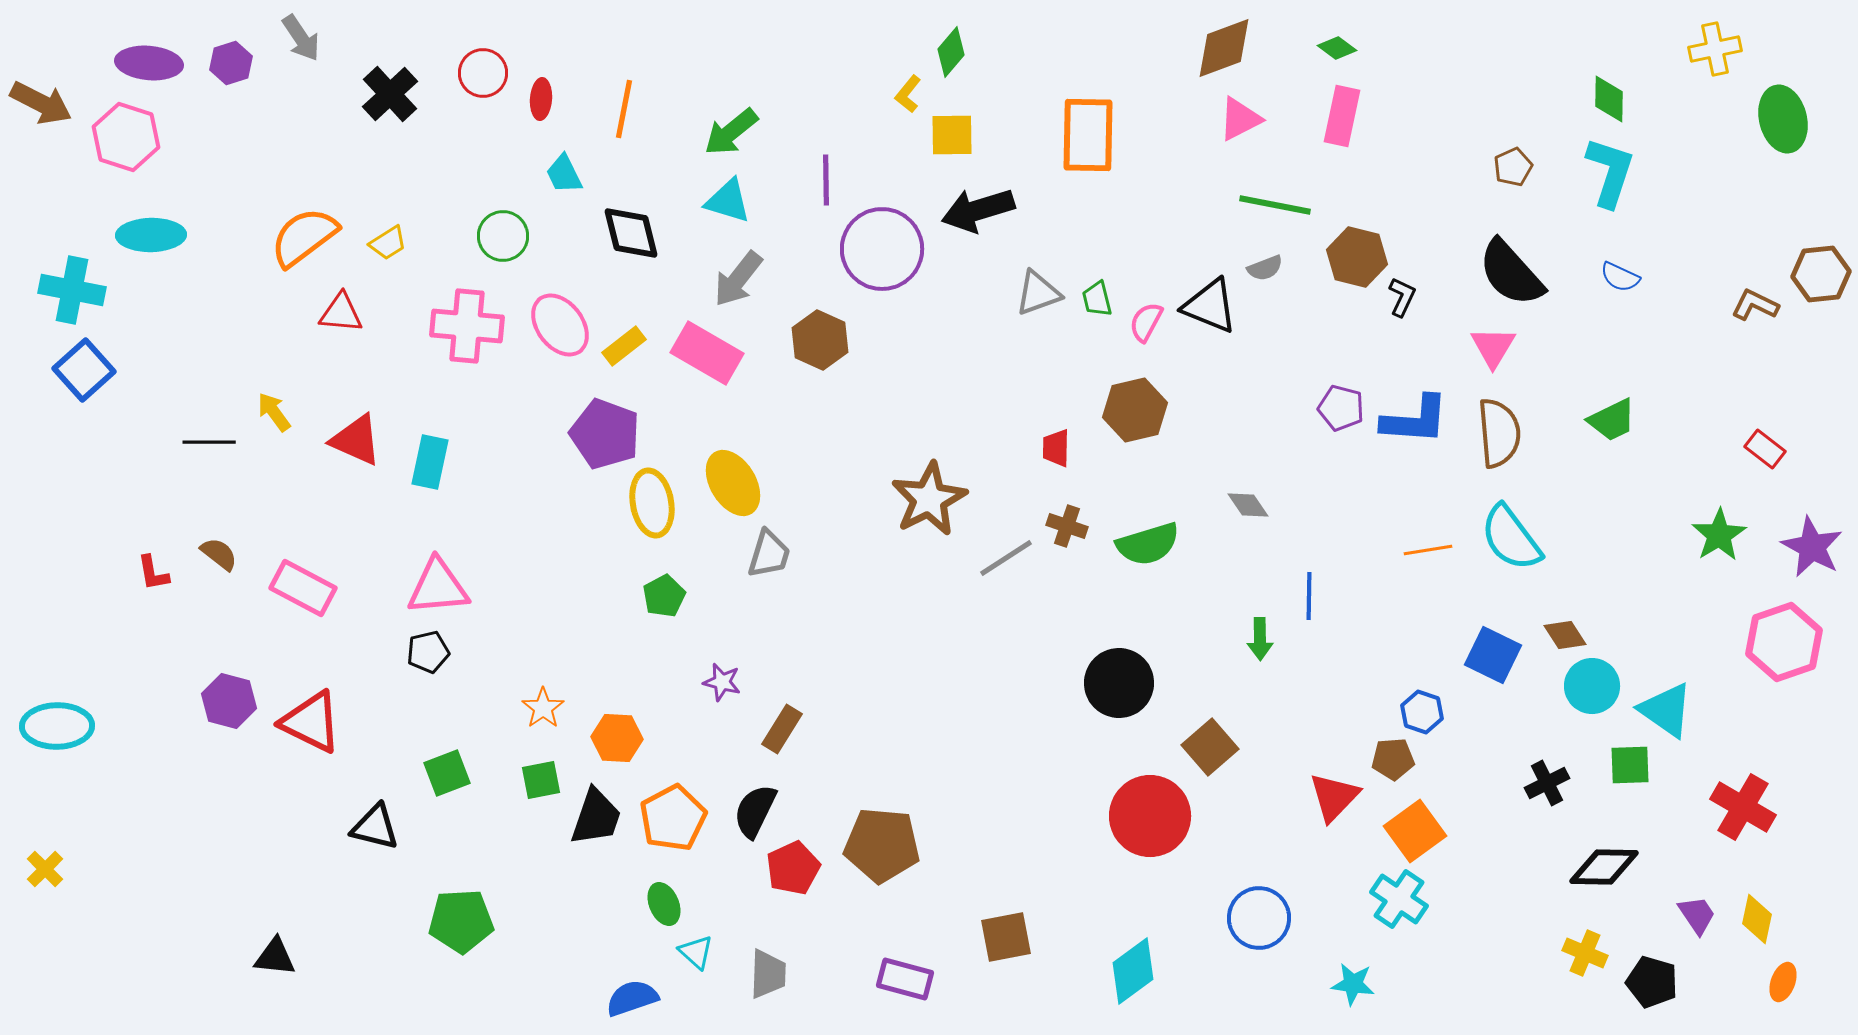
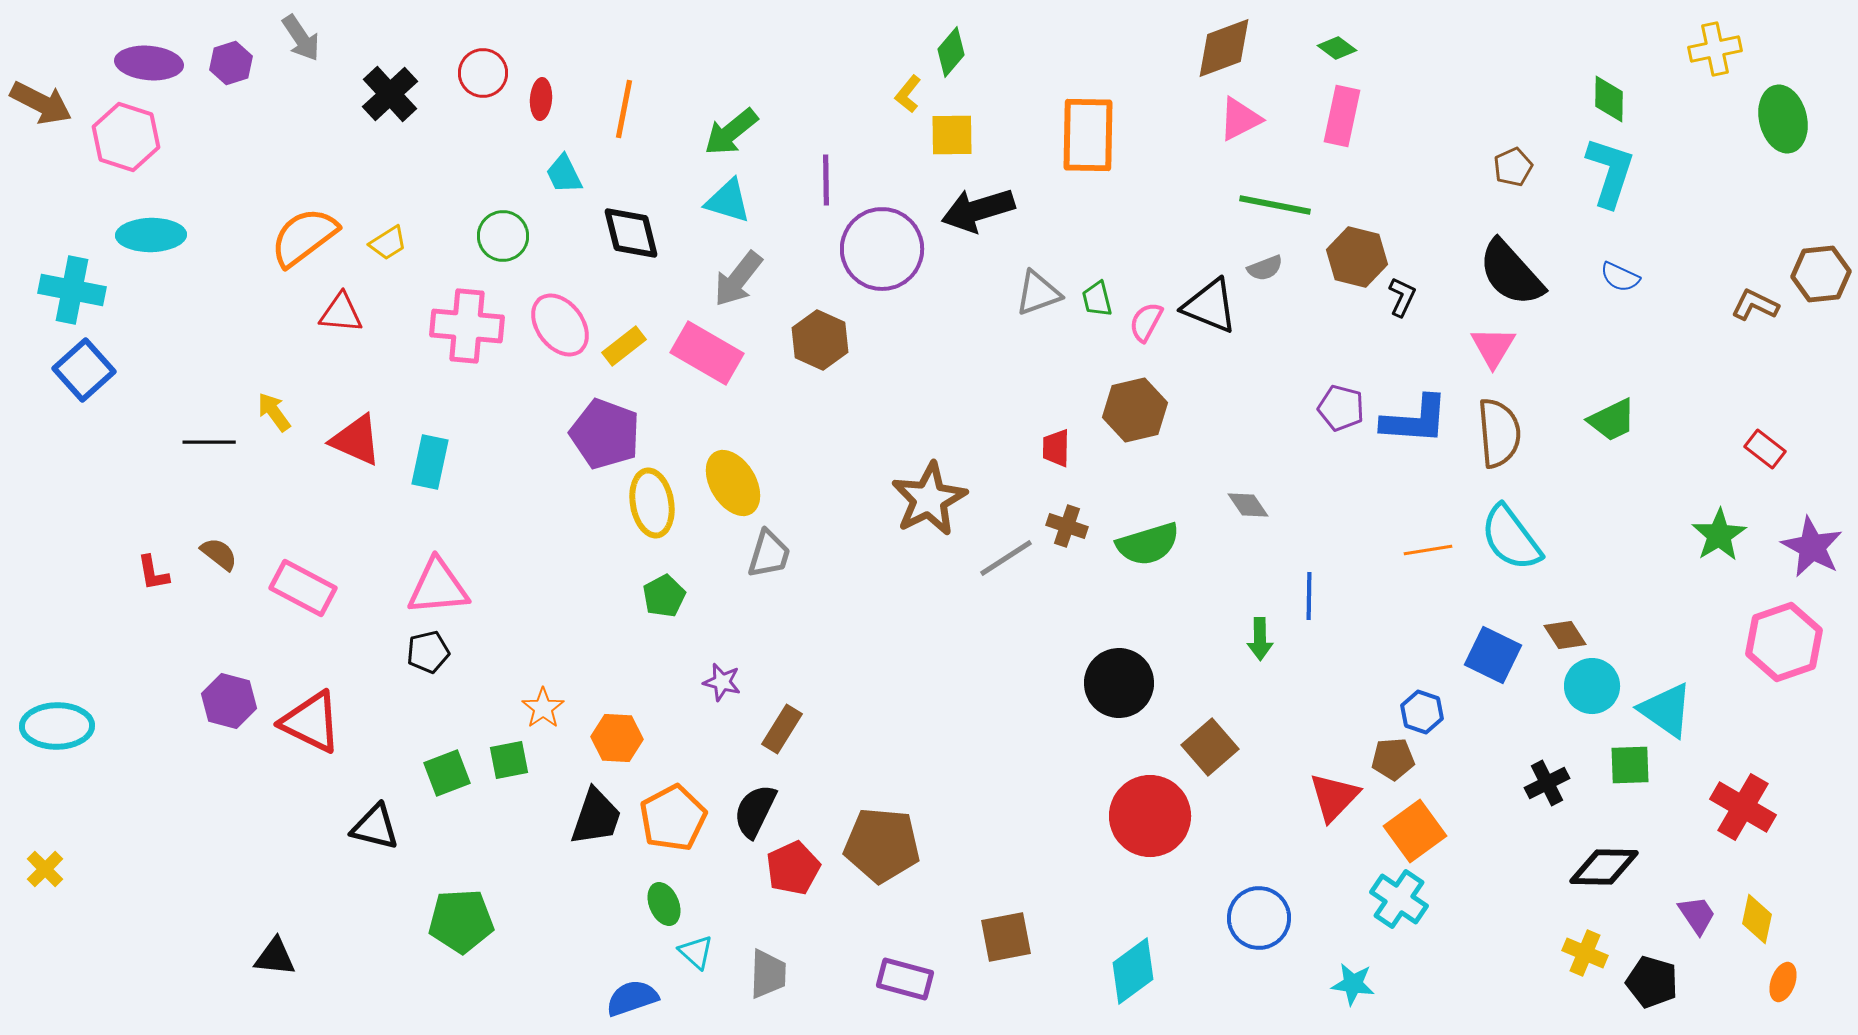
green square at (541, 780): moved 32 px left, 20 px up
